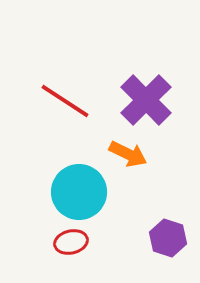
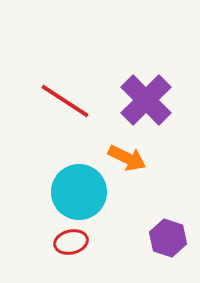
orange arrow: moved 1 px left, 4 px down
